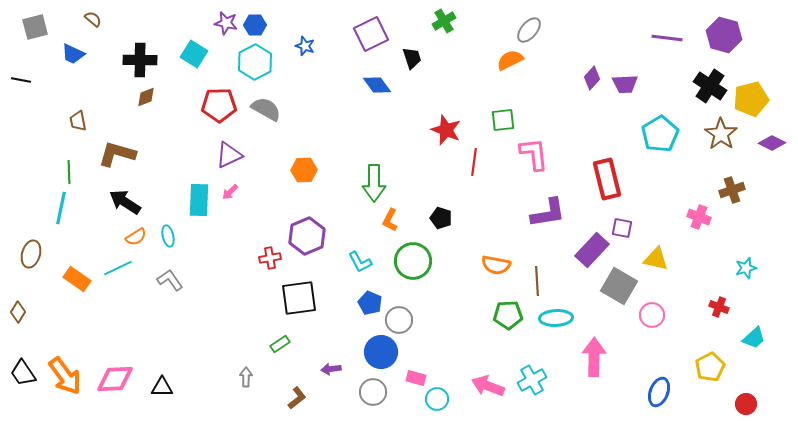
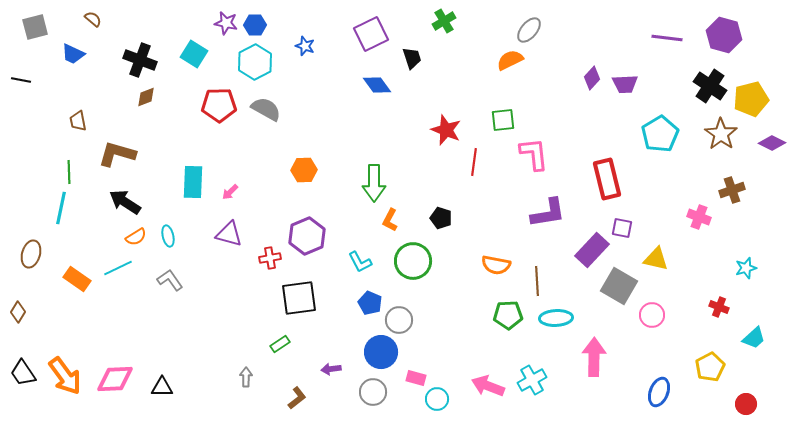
black cross at (140, 60): rotated 20 degrees clockwise
purple triangle at (229, 155): moved 79 px down; rotated 40 degrees clockwise
cyan rectangle at (199, 200): moved 6 px left, 18 px up
